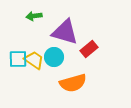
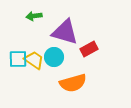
red rectangle: rotated 12 degrees clockwise
